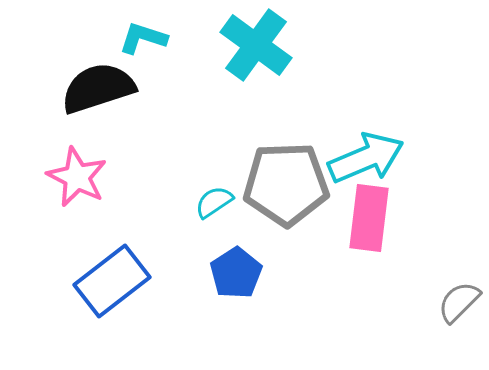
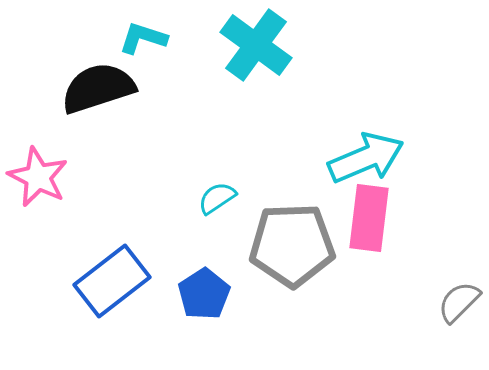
pink star: moved 39 px left
gray pentagon: moved 6 px right, 61 px down
cyan semicircle: moved 3 px right, 4 px up
blue pentagon: moved 32 px left, 21 px down
